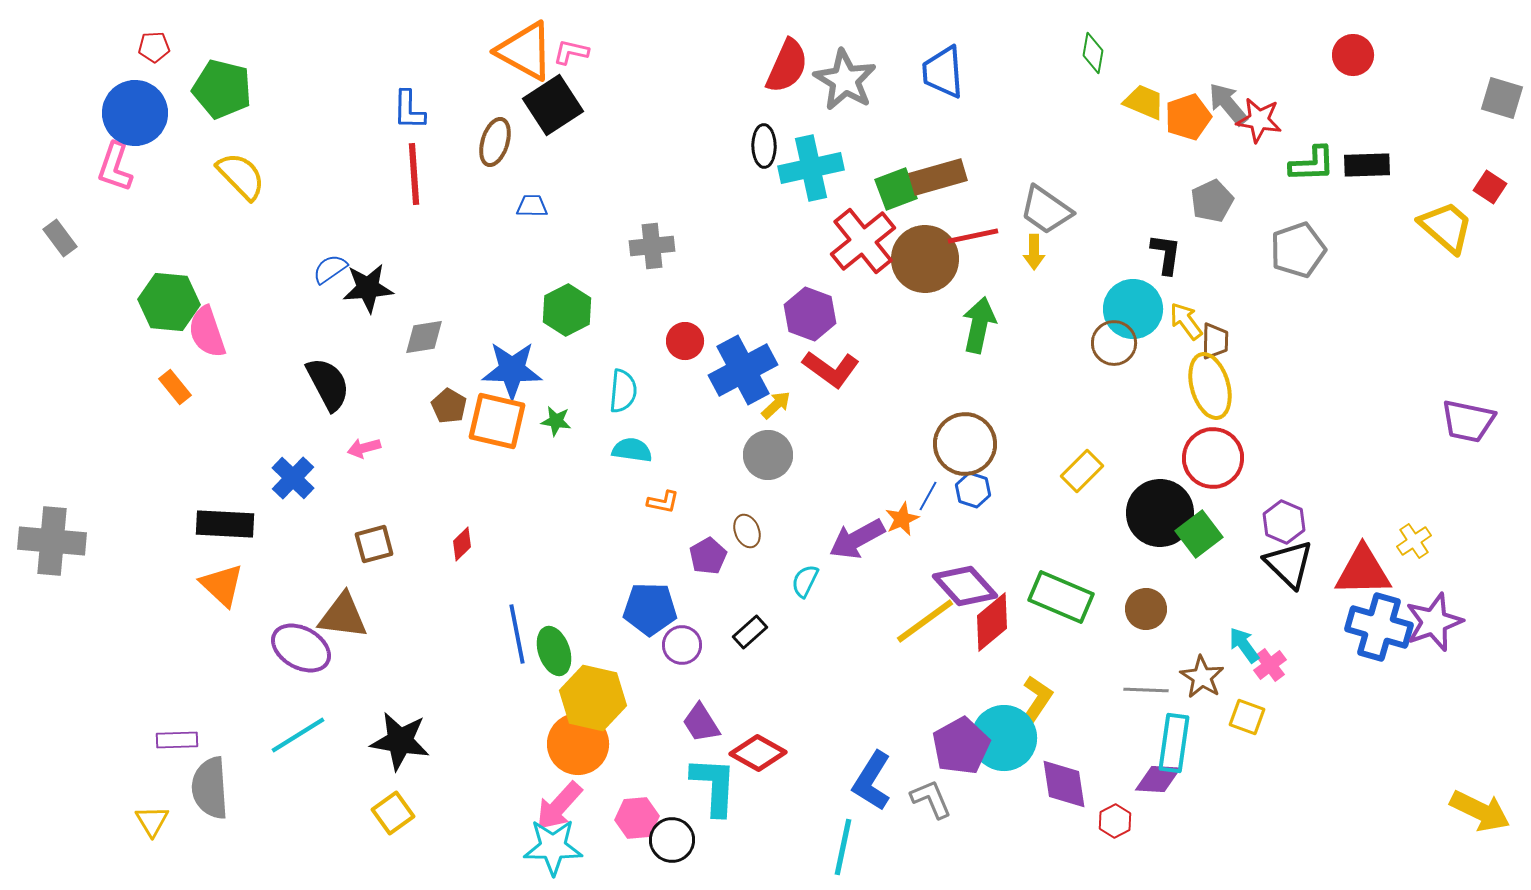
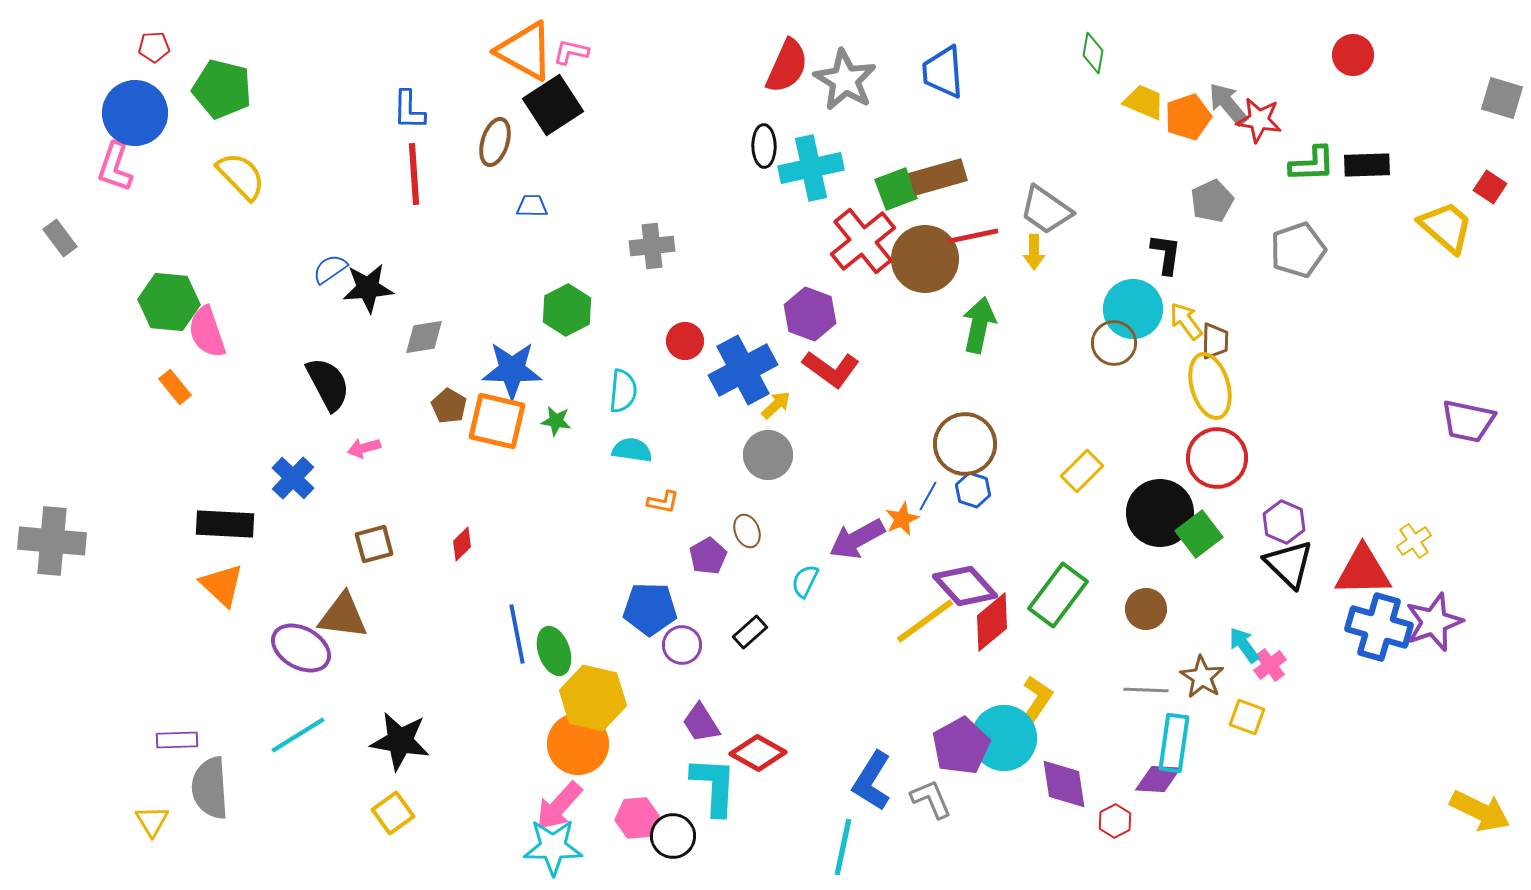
red circle at (1213, 458): moved 4 px right
green rectangle at (1061, 597): moved 3 px left, 2 px up; rotated 76 degrees counterclockwise
black circle at (672, 840): moved 1 px right, 4 px up
